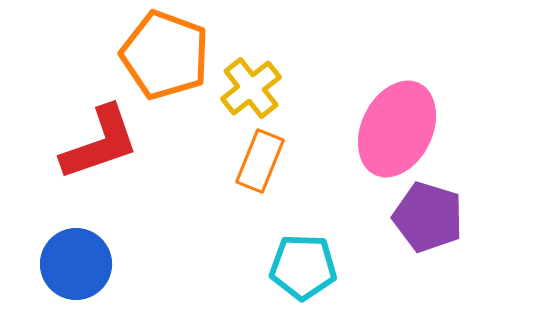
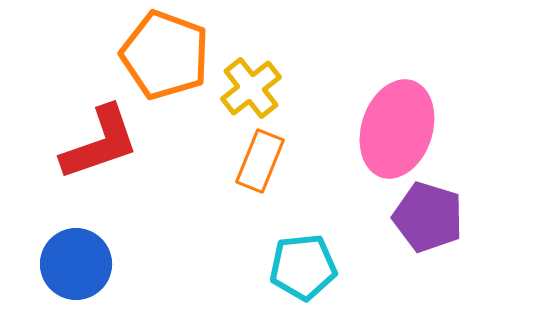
pink ellipse: rotated 8 degrees counterclockwise
cyan pentagon: rotated 8 degrees counterclockwise
